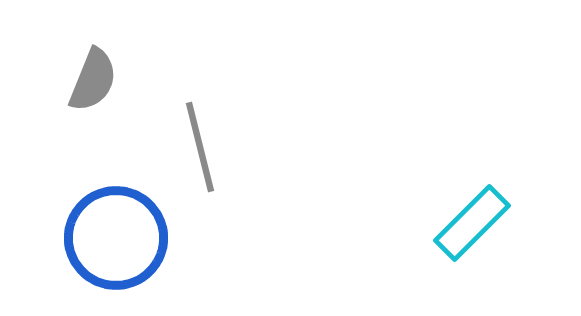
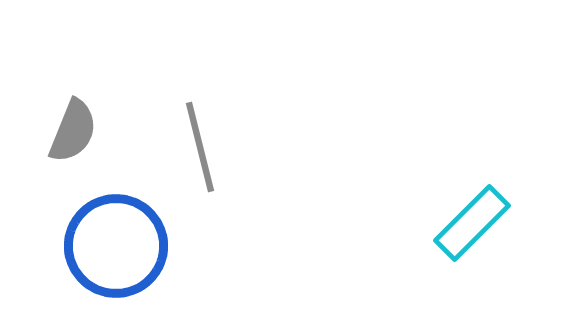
gray semicircle: moved 20 px left, 51 px down
blue circle: moved 8 px down
